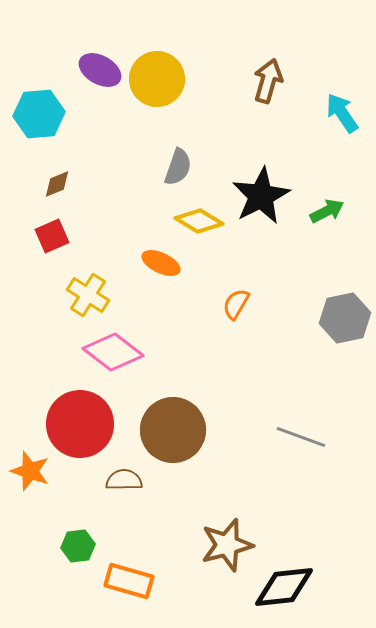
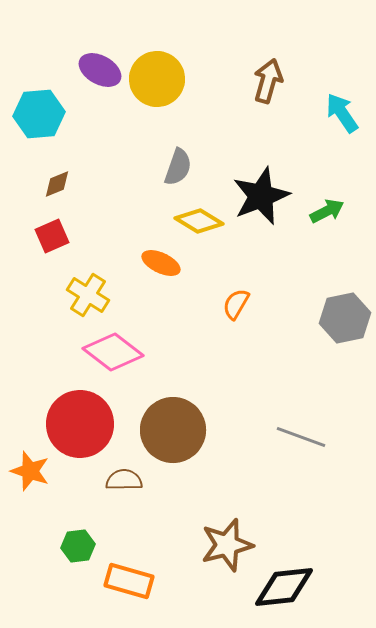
black star: rotated 6 degrees clockwise
